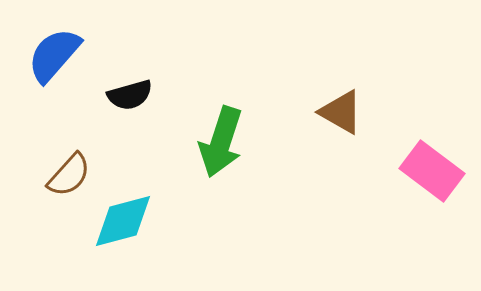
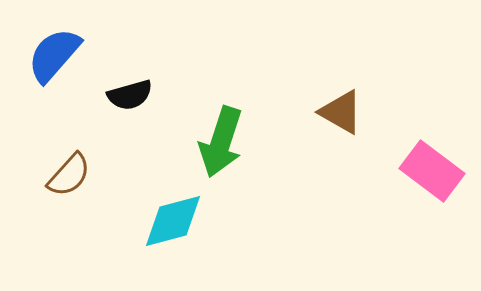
cyan diamond: moved 50 px right
